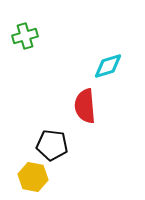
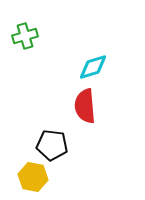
cyan diamond: moved 15 px left, 1 px down
